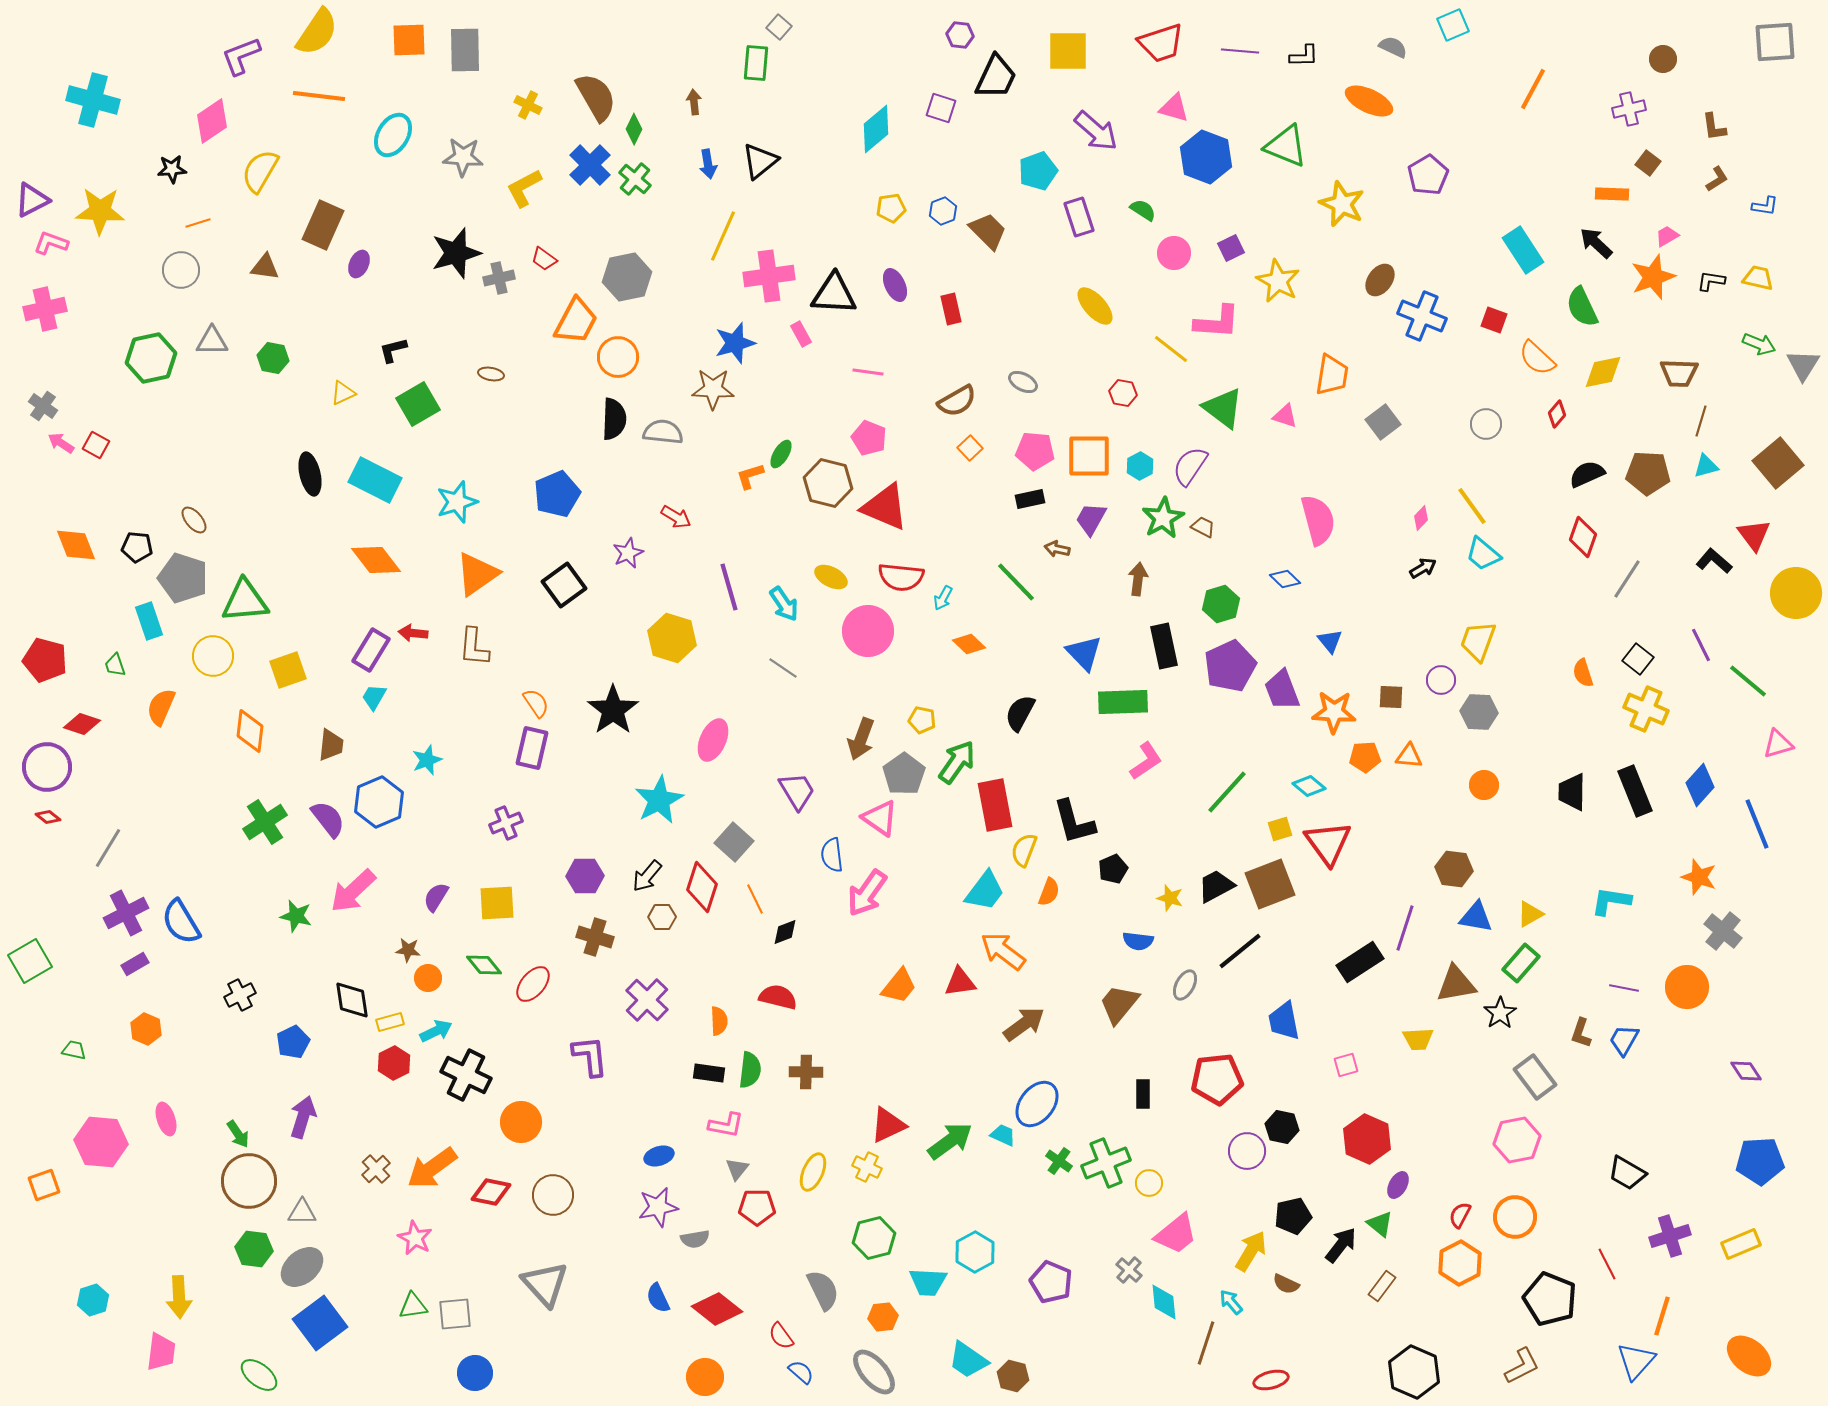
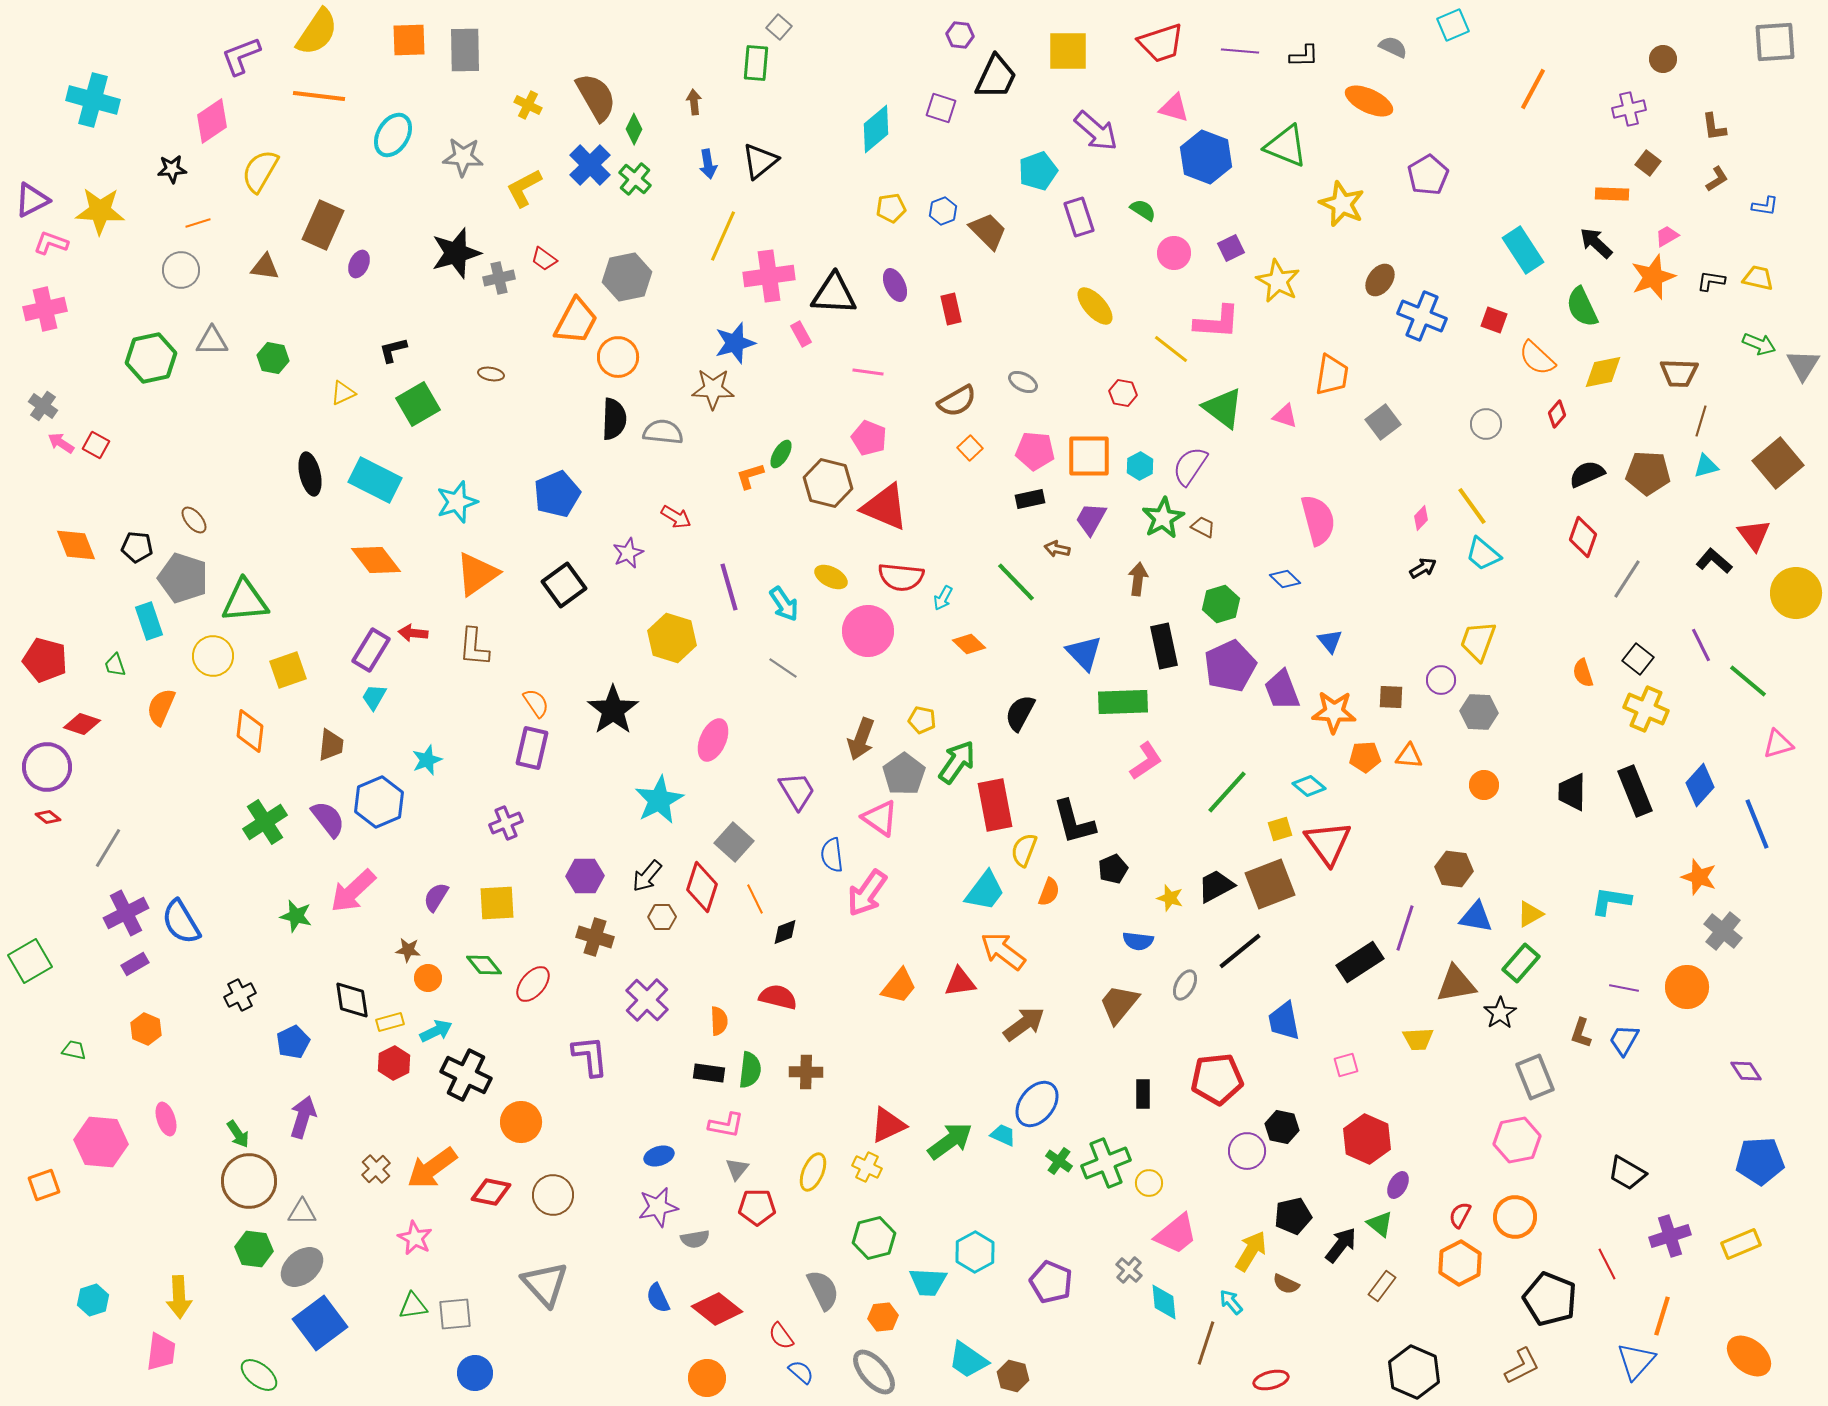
gray rectangle at (1535, 1077): rotated 15 degrees clockwise
orange circle at (705, 1377): moved 2 px right, 1 px down
